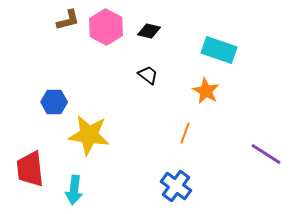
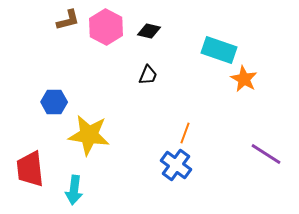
black trapezoid: rotated 75 degrees clockwise
orange star: moved 38 px right, 12 px up
blue cross: moved 21 px up
